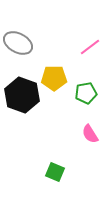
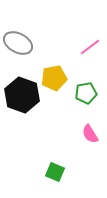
yellow pentagon: rotated 10 degrees counterclockwise
